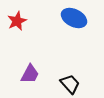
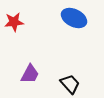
red star: moved 3 px left, 1 px down; rotated 18 degrees clockwise
